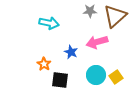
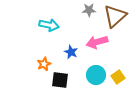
gray star: moved 1 px left, 1 px up
cyan arrow: moved 2 px down
orange star: rotated 16 degrees clockwise
yellow square: moved 2 px right
